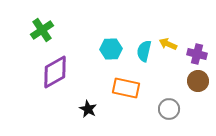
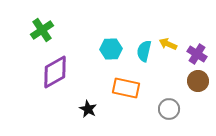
purple cross: rotated 18 degrees clockwise
